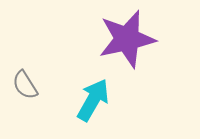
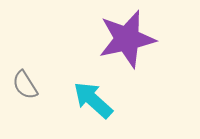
cyan arrow: rotated 78 degrees counterclockwise
